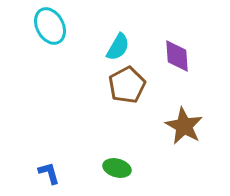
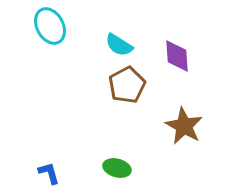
cyan semicircle: moved 1 px right, 2 px up; rotated 92 degrees clockwise
